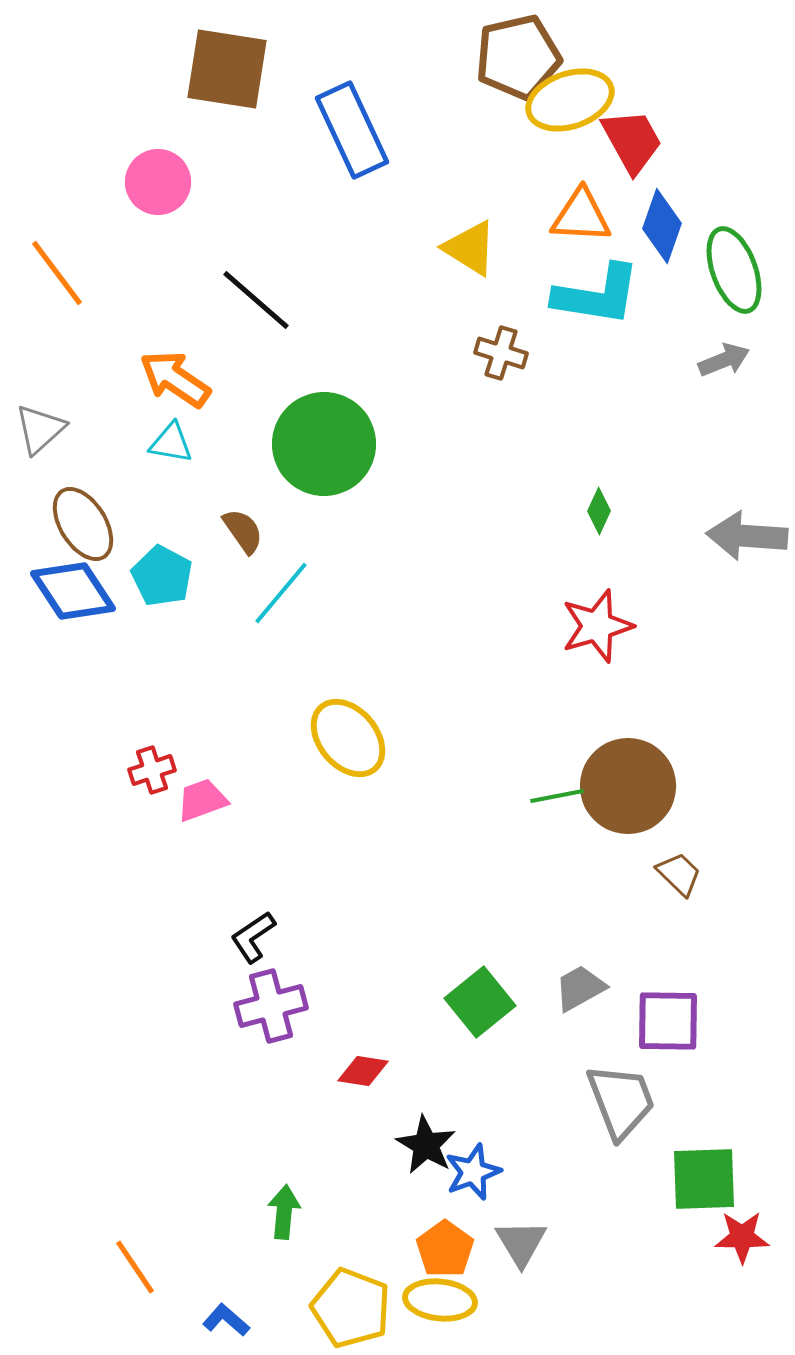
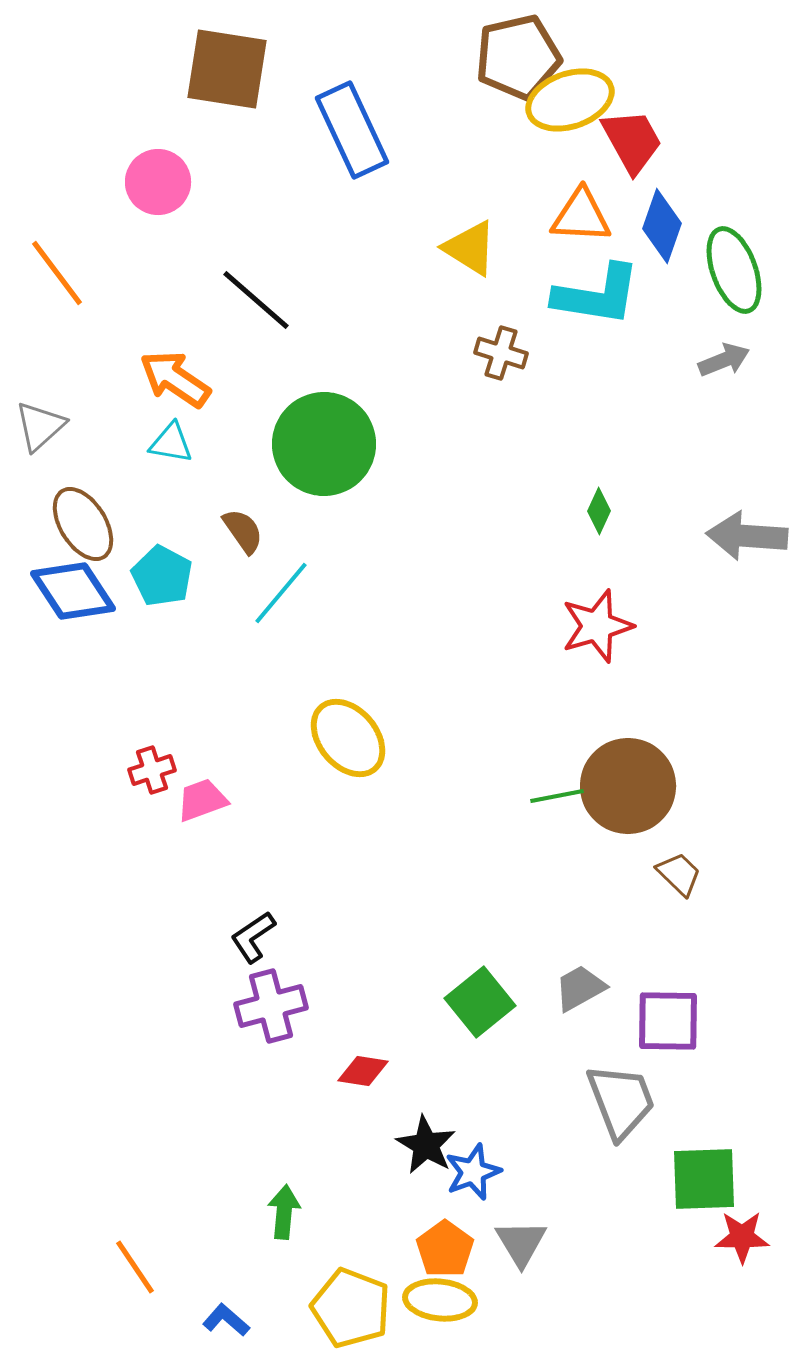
gray triangle at (40, 429): moved 3 px up
